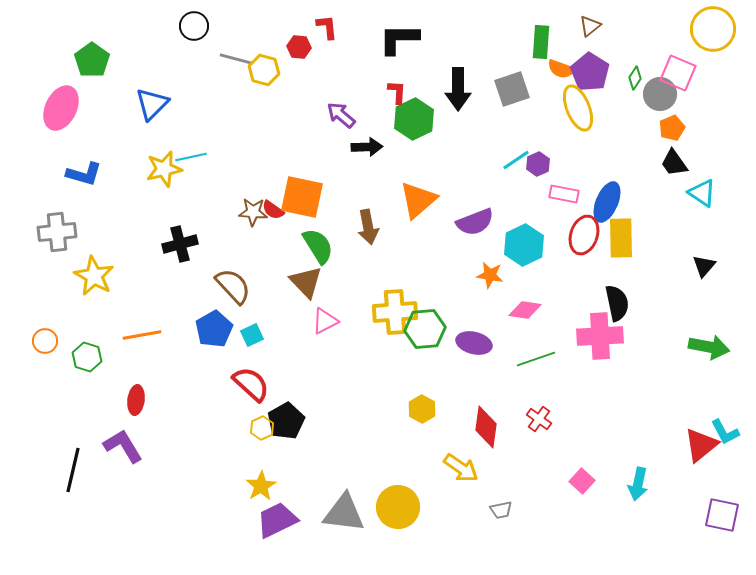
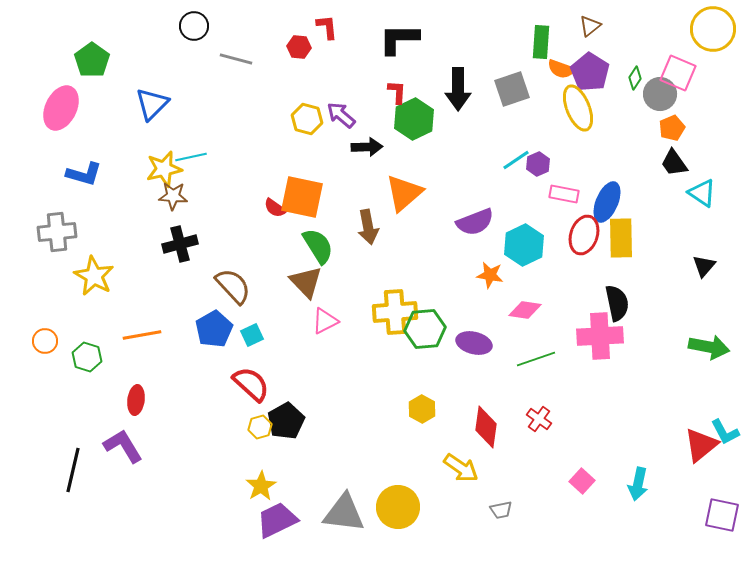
yellow hexagon at (264, 70): moved 43 px right, 49 px down
orange triangle at (418, 200): moved 14 px left, 7 px up
red semicircle at (273, 210): moved 2 px right, 2 px up
brown star at (253, 212): moved 80 px left, 16 px up
yellow hexagon at (262, 428): moved 2 px left, 1 px up; rotated 10 degrees clockwise
